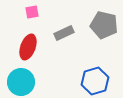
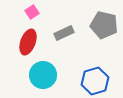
pink square: rotated 24 degrees counterclockwise
red ellipse: moved 5 px up
cyan circle: moved 22 px right, 7 px up
